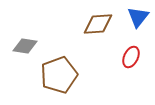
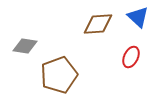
blue triangle: rotated 25 degrees counterclockwise
